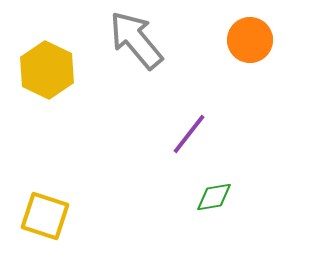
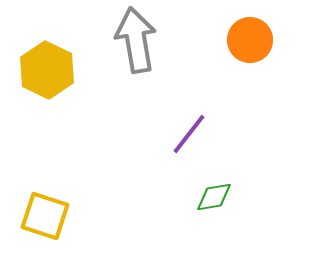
gray arrow: rotated 30 degrees clockwise
